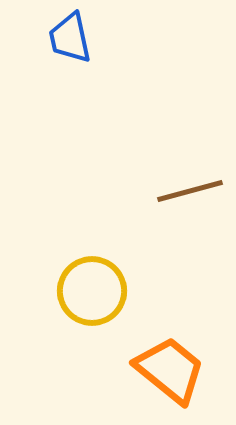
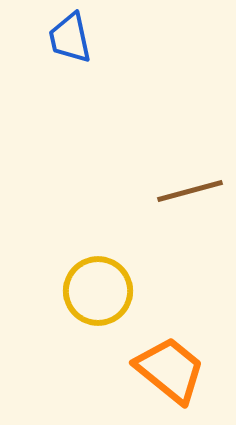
yellow circle: moved 6 px right
